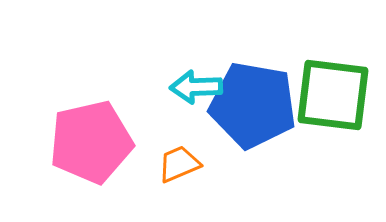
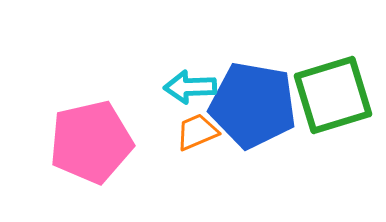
cyan arrow: moved 6 px left
green square: rotated 24 degrees counterclockwise
orange trapezoid: moved 18 px right, 32 px up
